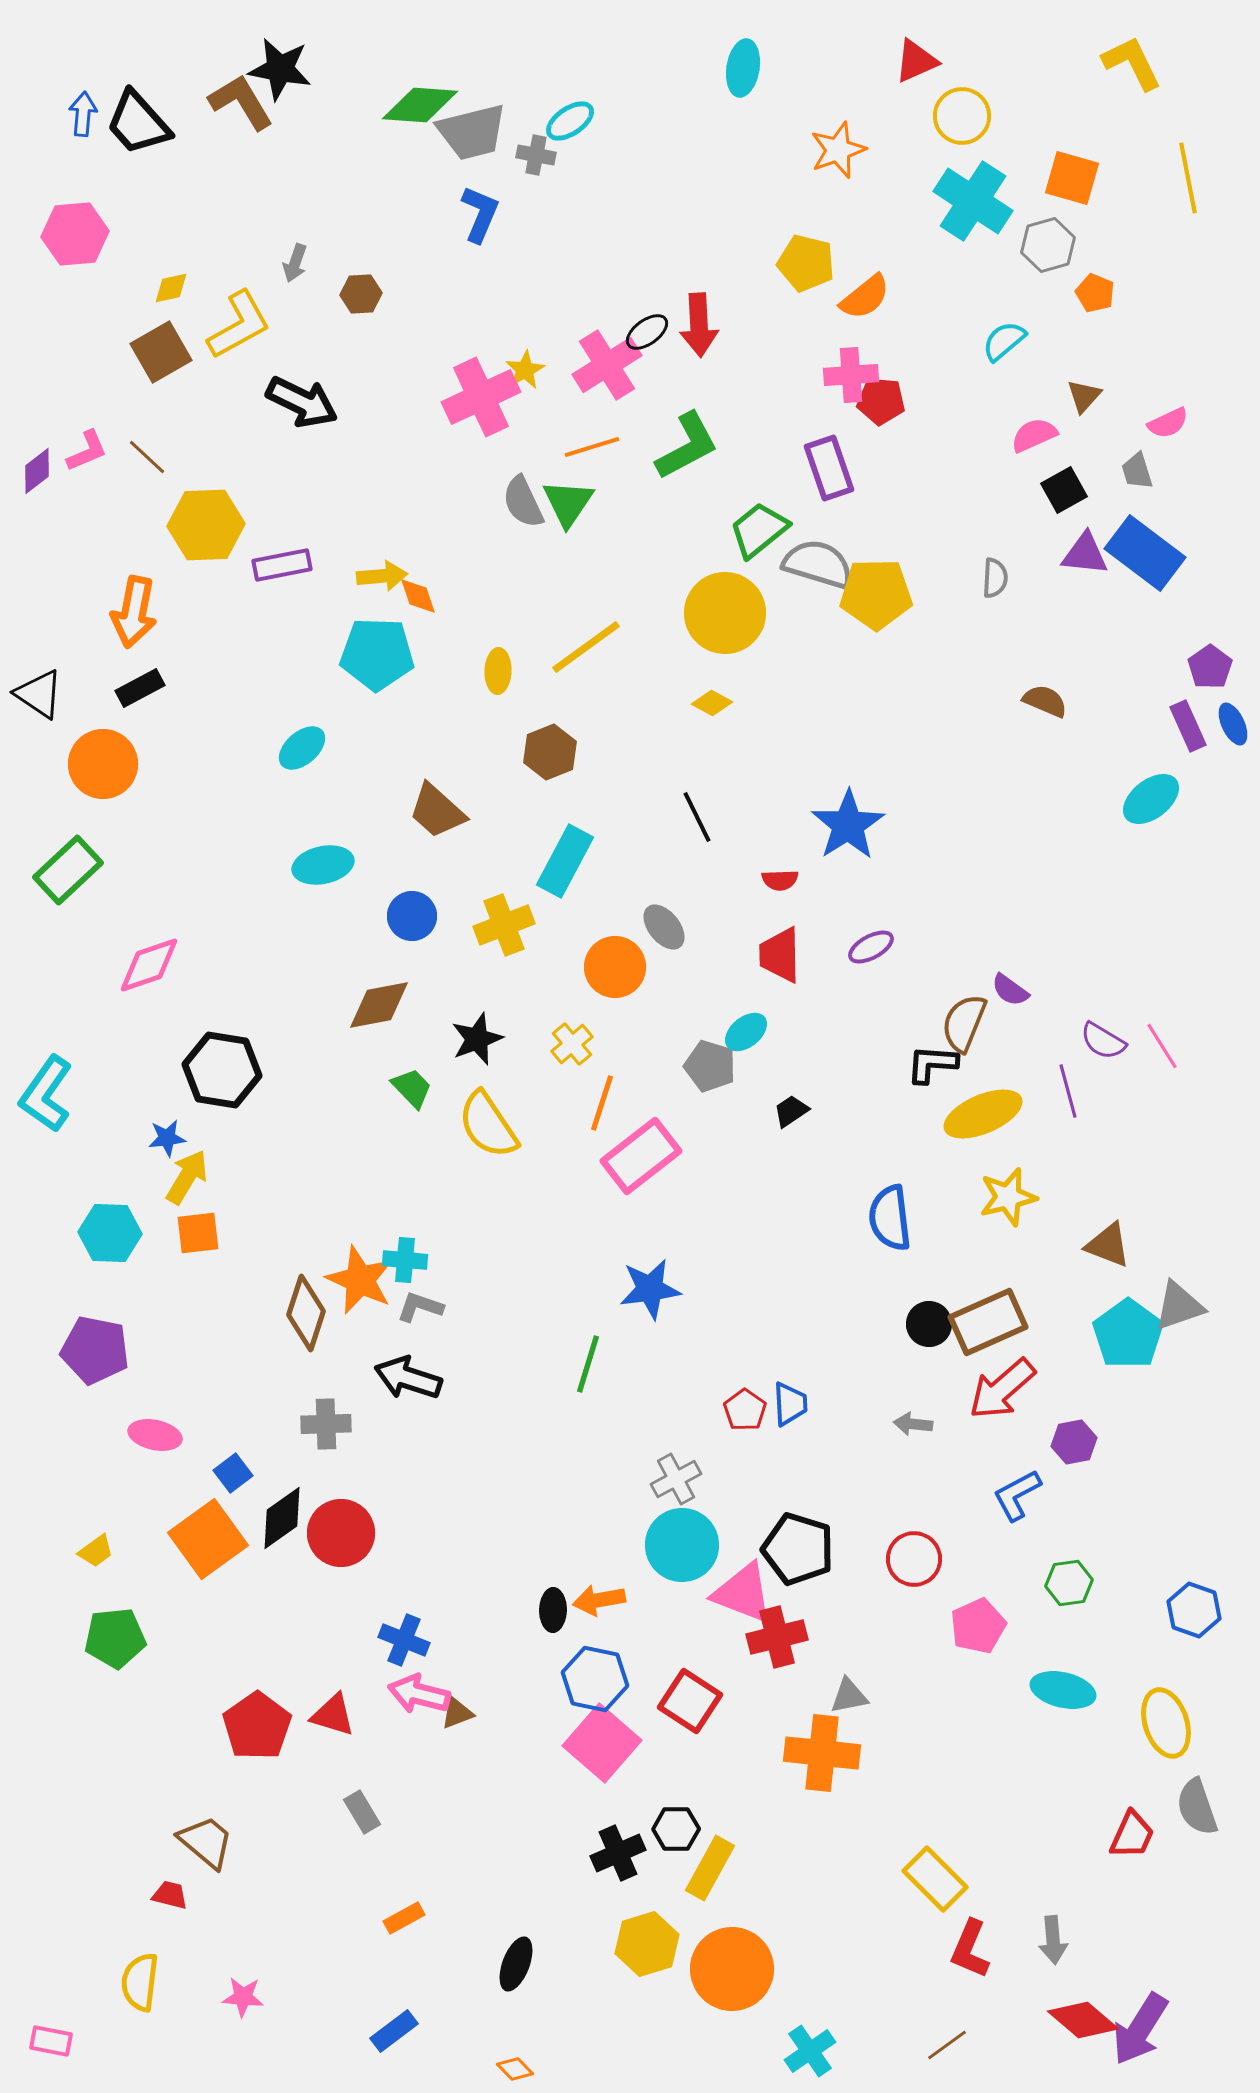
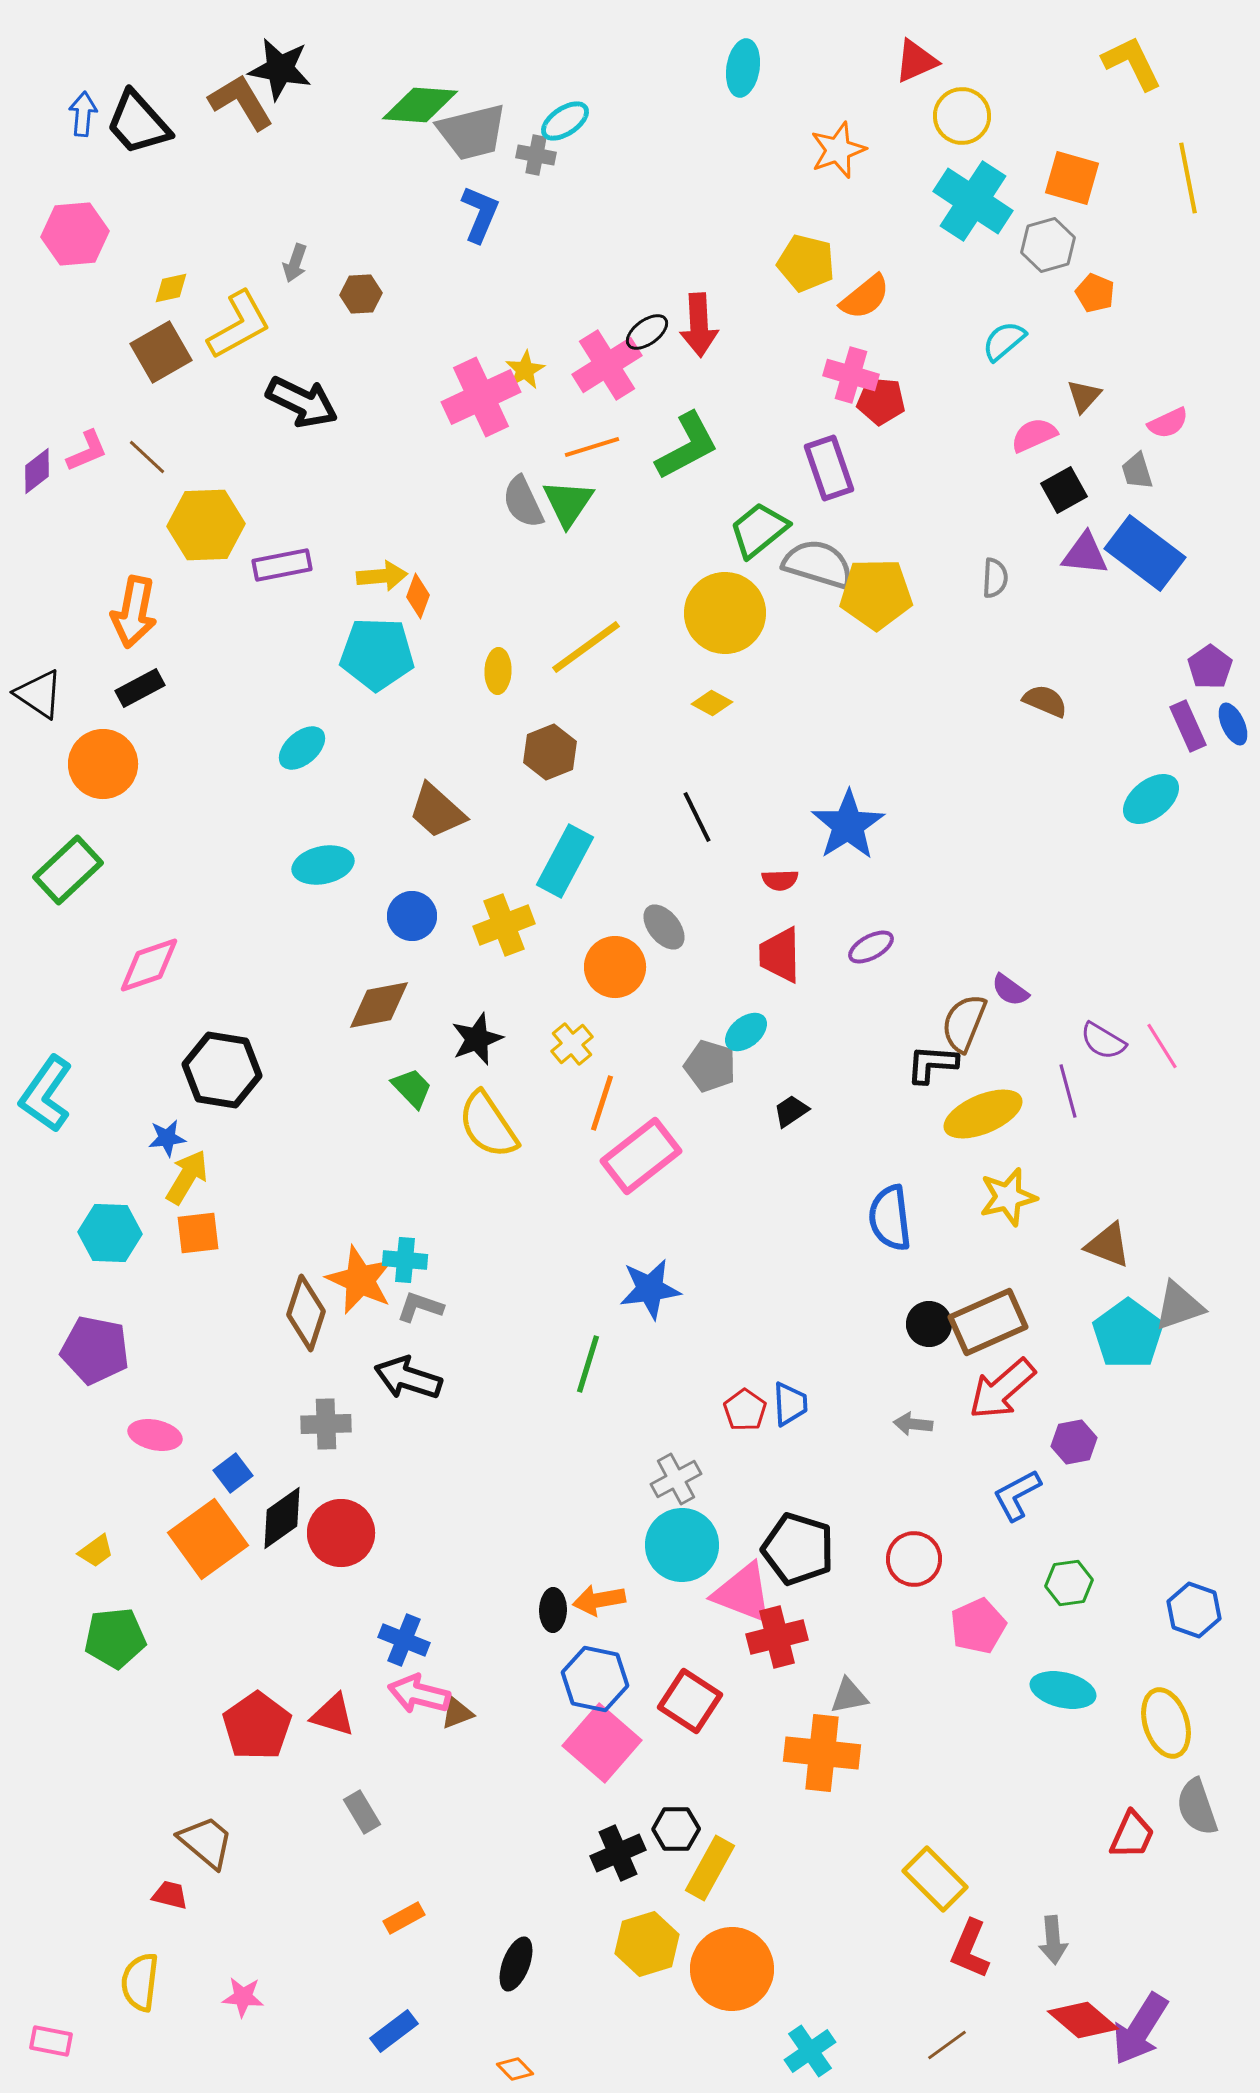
cyan ellipse at (570, 121): moved 5 px left
pink cross at (851, 375): rotated 20 degrees clockwise
orange diamond at (418, 596): rotated 39 degrees clockwise
